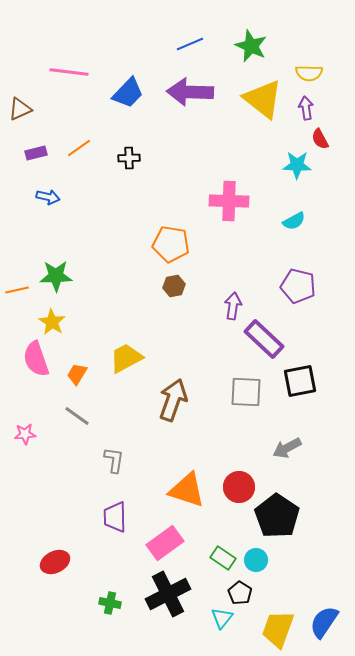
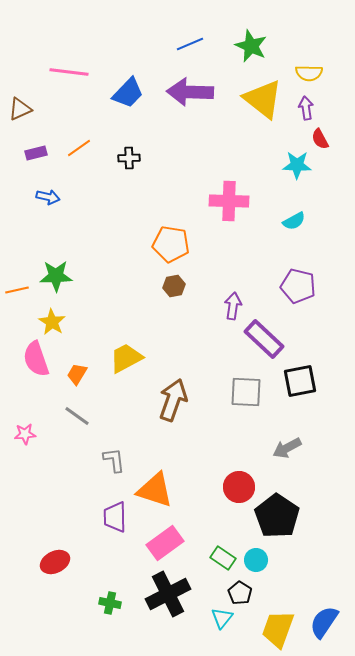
gray L-shape at (114, 460): rotated 16 degrees counterclockwise
orange triangle at (187, 490): moved 32 px left
